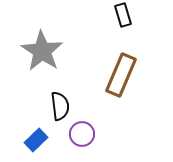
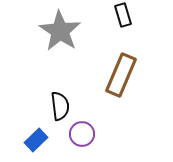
gray star: moved 18 px right, 20 px up
